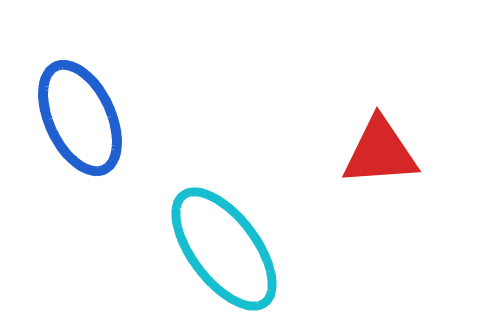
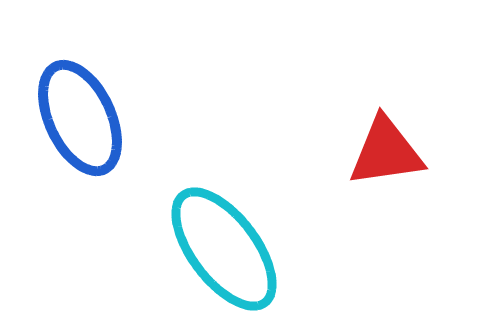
red triangle: moved 6 px right; rotated 4 degrees counterclockwise
